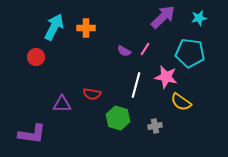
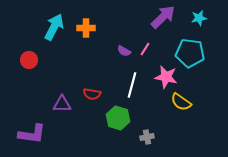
red circle: moved 7 px left, 3 px down
white line: moved 4 px left
gray cross: moved 8 px left, 11 px down
